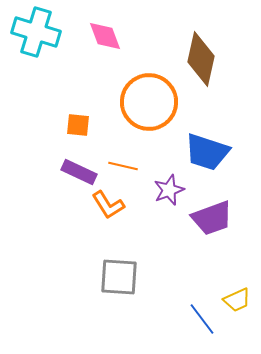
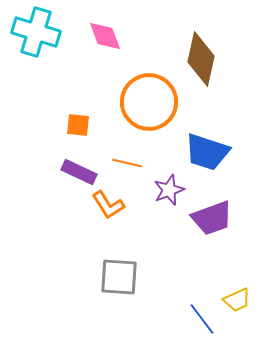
orange line: moved 4 px right, 3 px up
